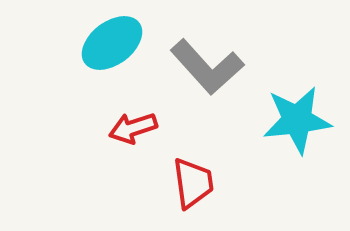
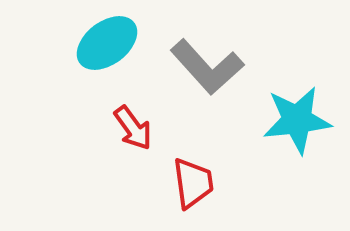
cyan ellipse: moved 5 px left
red arrow: rotated 108 degrees counterclockwise
